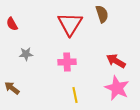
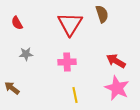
red semicircle: moved 5 px right, 1 px up
